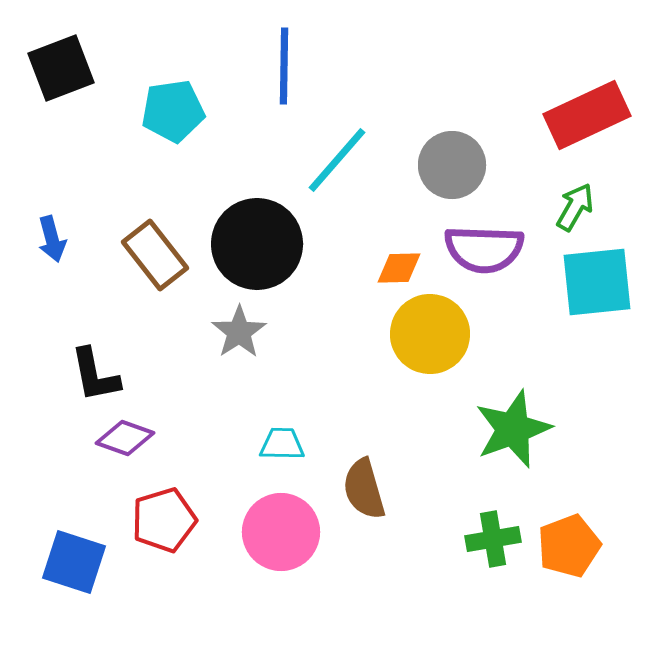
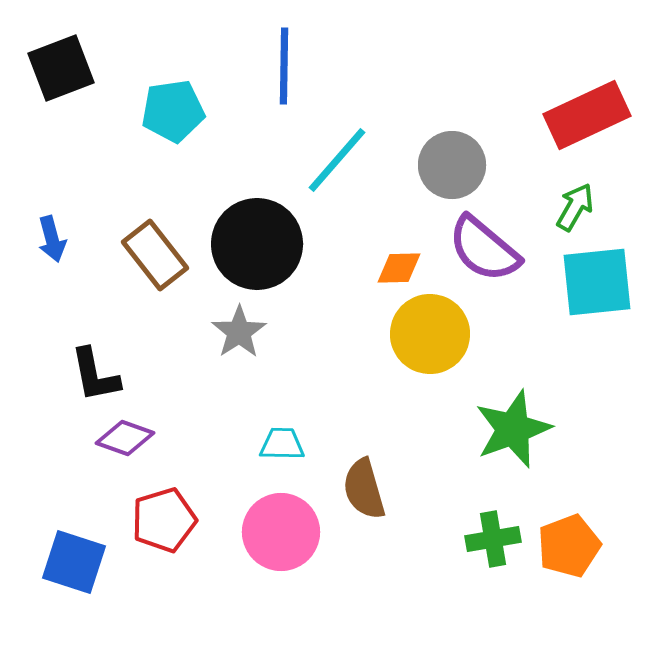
purple semicircle: rotated 38 degrees clockwise
